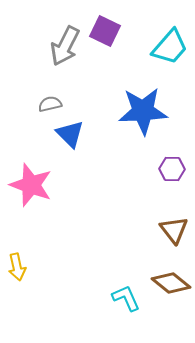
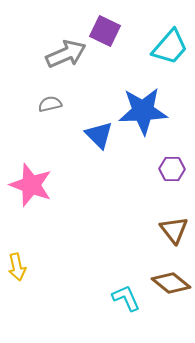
gray arrow: moved 1 px right, 8 px down; rotated 141 degrees counterclockwise
blue triangle: moved 29 px right, 1 px down
